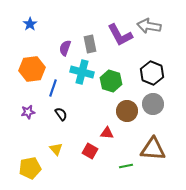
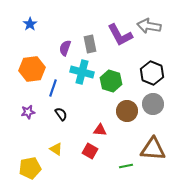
red triangle: moved 7 px left, 3 px up
yellow triangle: rotated 16 degrees counterclockwise
